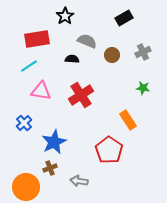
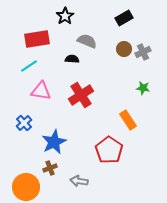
brown circle: moved 12 px right, 6 px up
